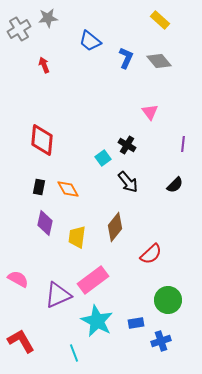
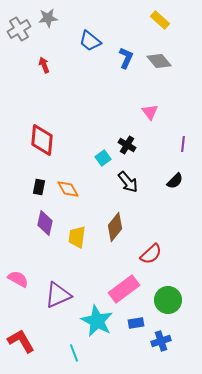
black semicircle: moved 4 px up
pink rectangle: moved 31 px right, 9 px down
